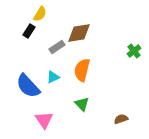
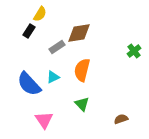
blue semicircle: moved 1 px right, 2 px up
